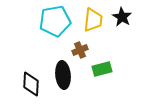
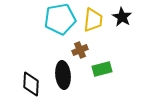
cyan pentagon: moved 5 px right, 2 px up
